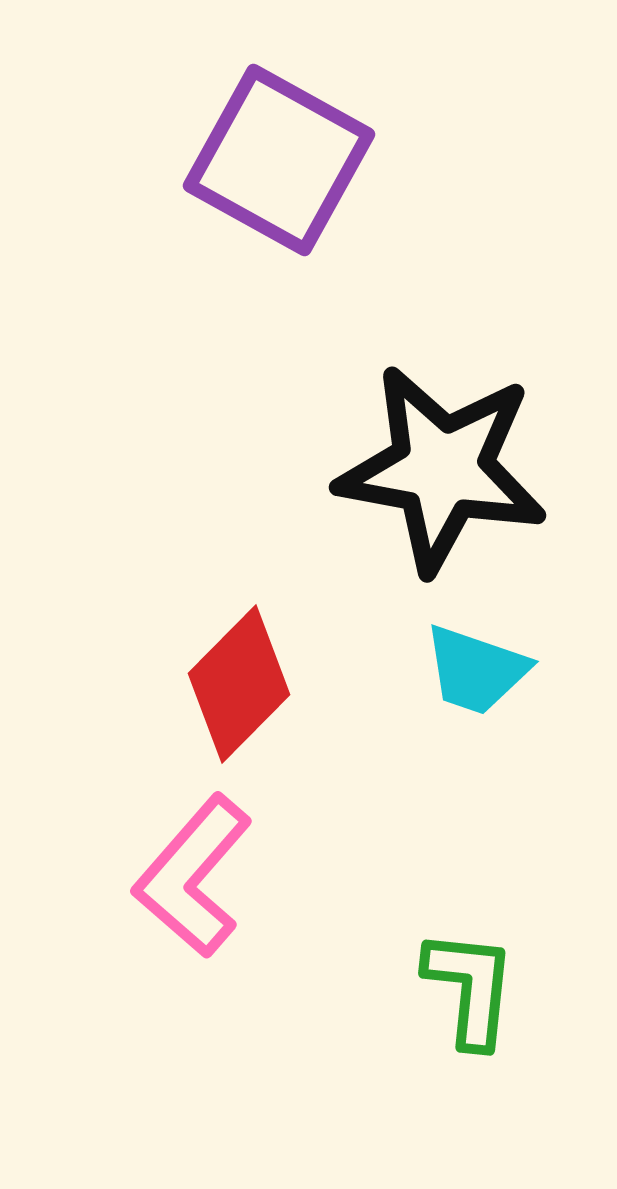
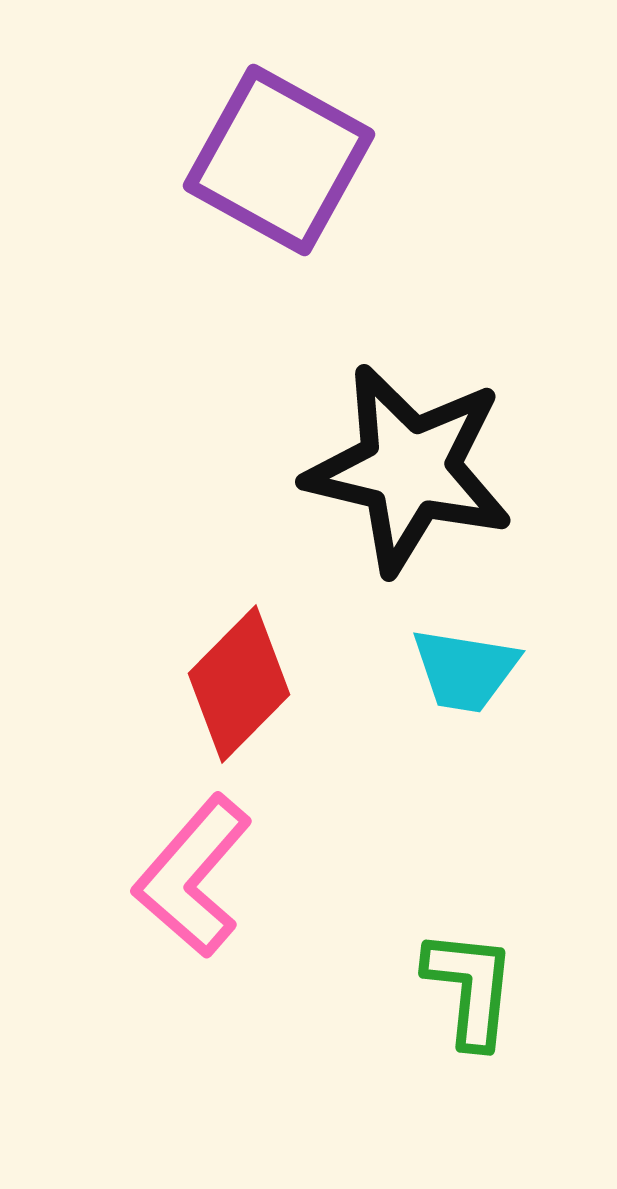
black star: moved 33 px left; rotated 3 degrees clockwise
cyan trapezoid: moved 11 px left; rotated 10 degrees counterclockwise
